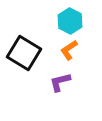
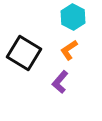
cyan hexagon: moved 3 px right, 4 px up
purple L-shape: rotated 35 degrees counterclockwise
